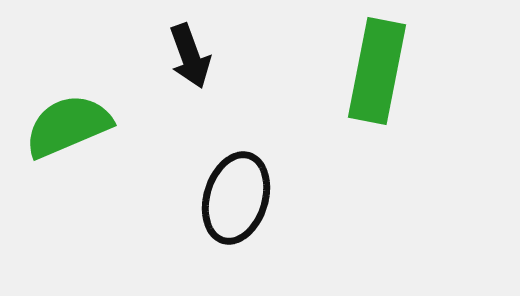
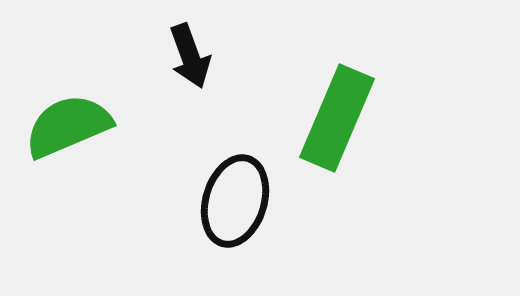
green rectangle: moved 40 px left, 47 px down; rotated 12 degrees clockwise
black ellipse: moved 1 px left, 3 px down
